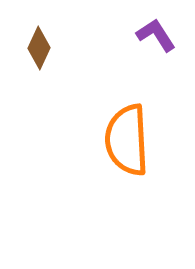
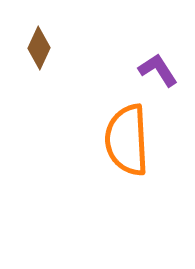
purple L-shape: moved 2 px right, 35 px down
